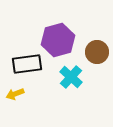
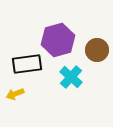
brown circle: moved 2 px up
